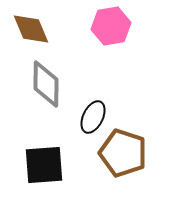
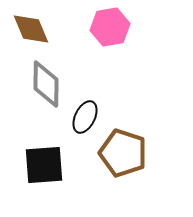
pink hexagon: moved 1 px left, 1 px down
black ellipse: moved 8 px left
